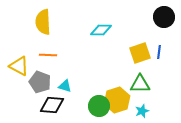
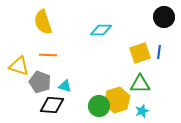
yellow semicircle: rotated 15 degrees counterclockwise
yellow triangle: rotated 10 degrees counterclockwise
